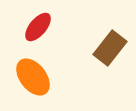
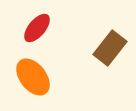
red ellipse: moved 1 px left, 1 px down
